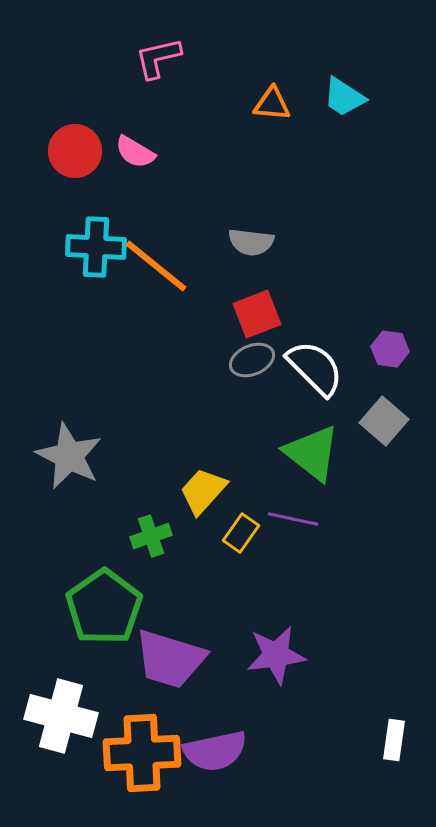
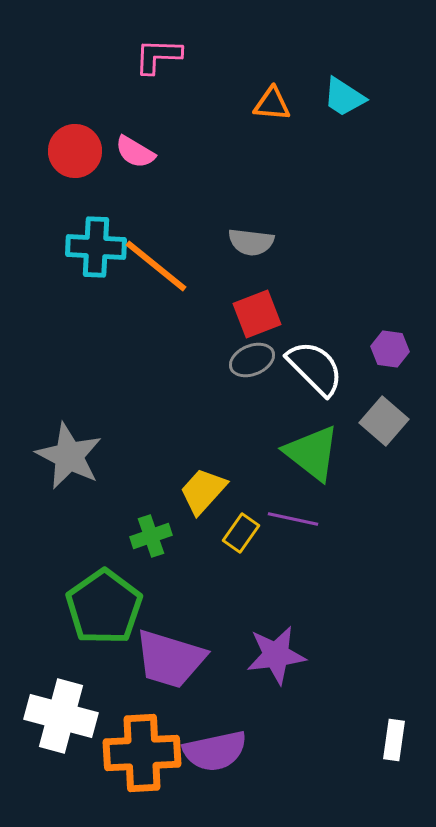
pink L-shape: moved 2 px up; rotated 15 degrees clockwise
